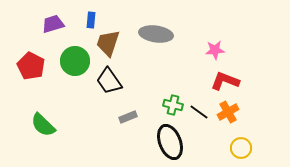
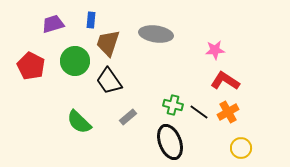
red L-shape: rotated 12 degrees clockwise
gray rectangle: rotated 18 degrees counterclockwise
green semicircle: moved 36 px right, 3 px up
